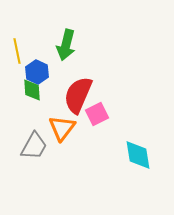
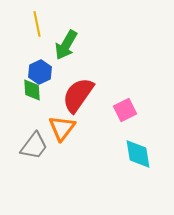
green arrow: rotated 16 degrees clockwise
yellow line: moved 20 px right, 27 px up
blue hexagon: moved 3 px right; rotated 10 degrees clockwise
red semicircle: rotated 12 degrees clockwise
pink square: moved 28 px right, 4 px up
gray trapezoid: rotated 8 degrees clockwise
cyan diamond: moved 1 px up
